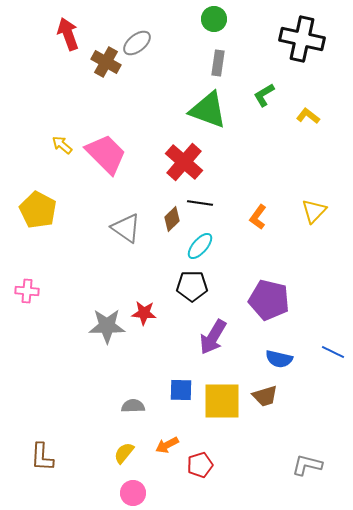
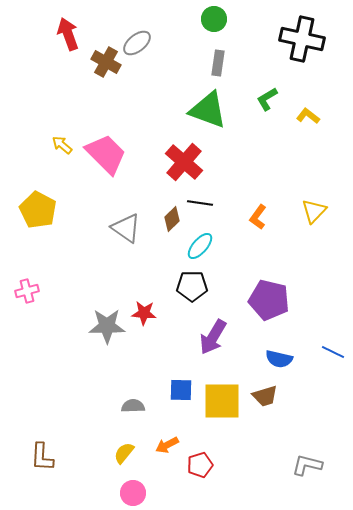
green L-shape: moved 3 px right, 4 px down
pink cross: rotated 20 degrees counterclockwise
